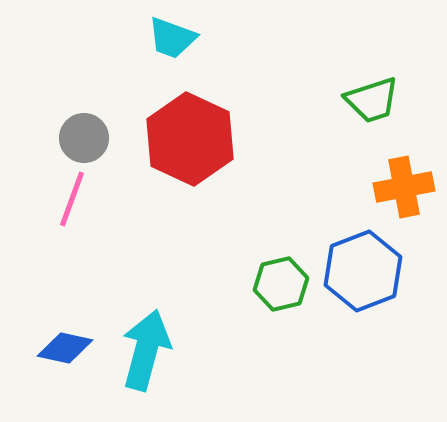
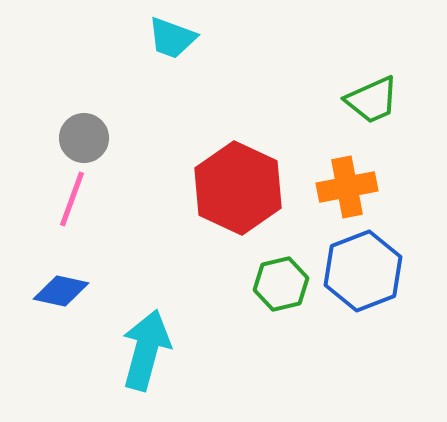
green trapezoid: rotated 6 degrees counterclockwise
red hexagon: moved 48 px right, 49 px down
orange cross: moved 57 px left
blue diamond: moved 4 px left, 57 px up
